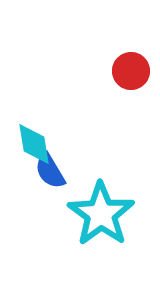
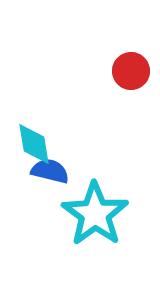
blue semicircle: rotated 135 degrees clockwise
cyan star: moved 6 px left
